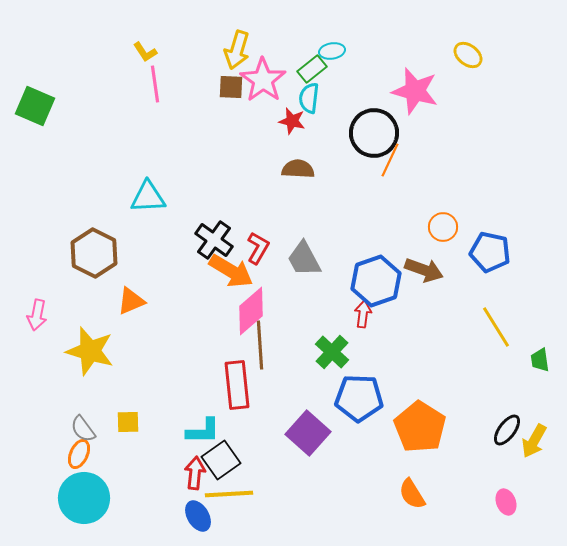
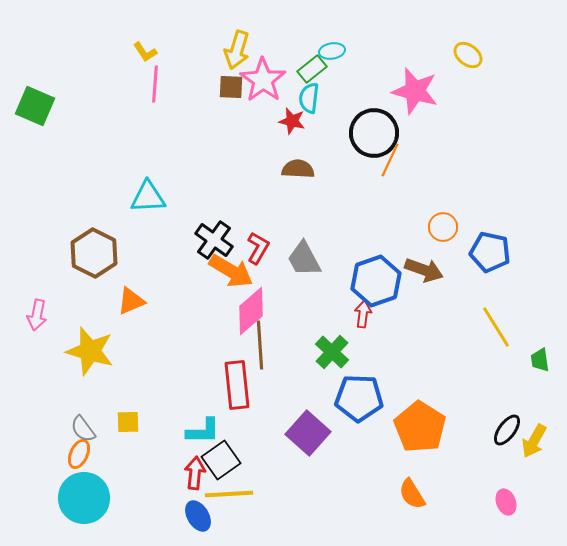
pink line at (155, 84): rotated 12 degrees clockwise
